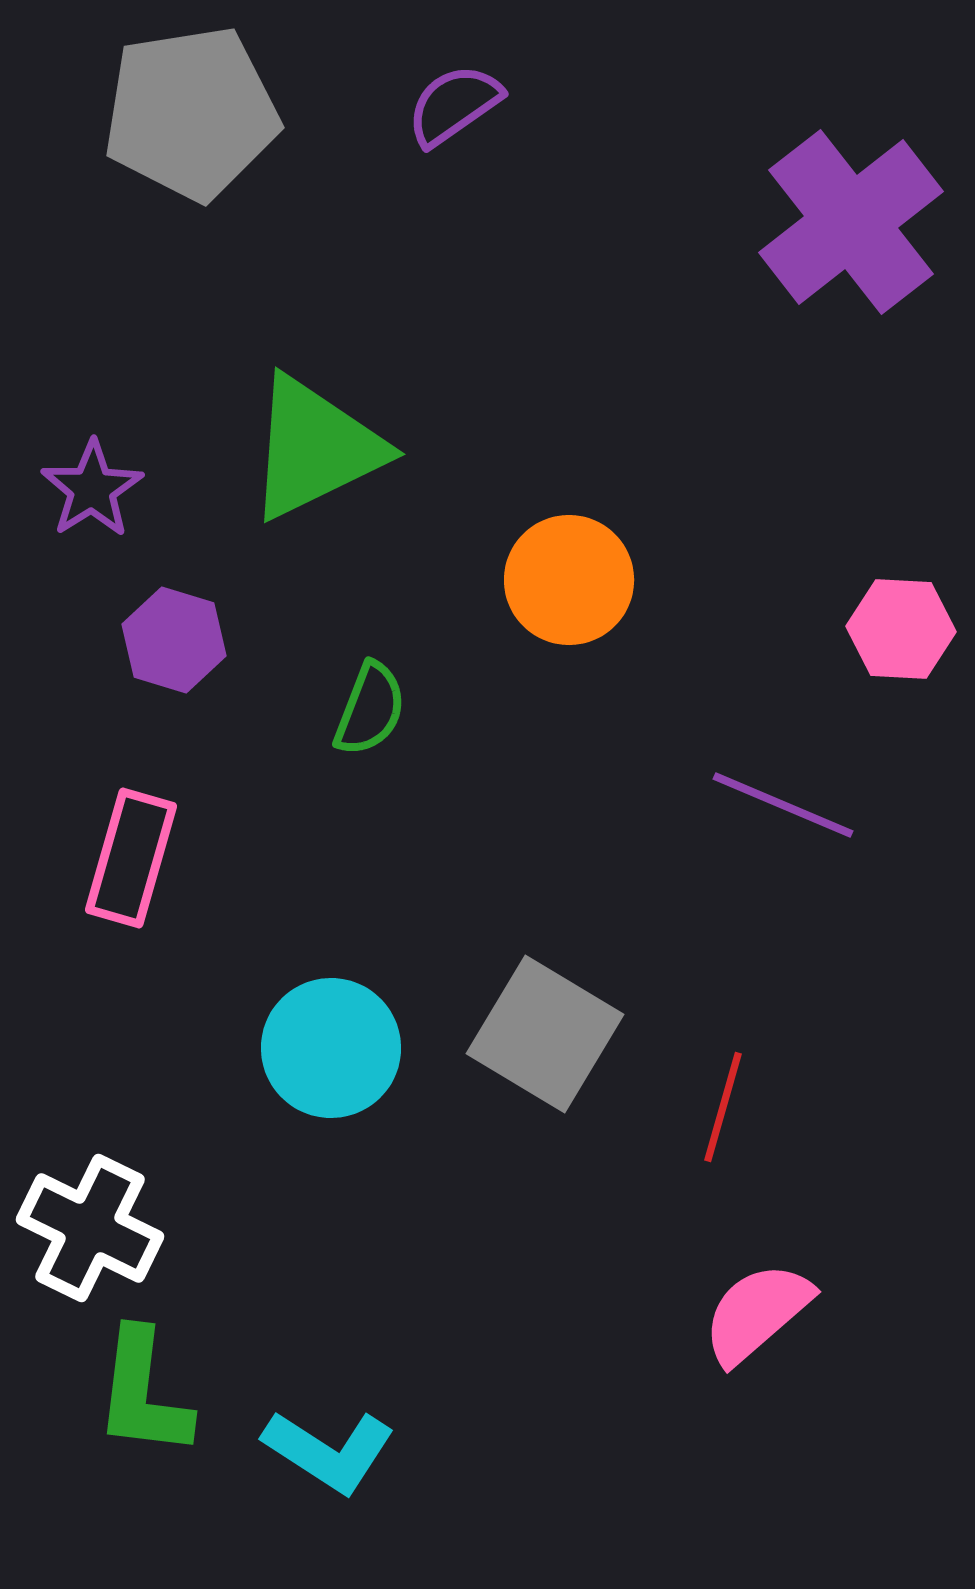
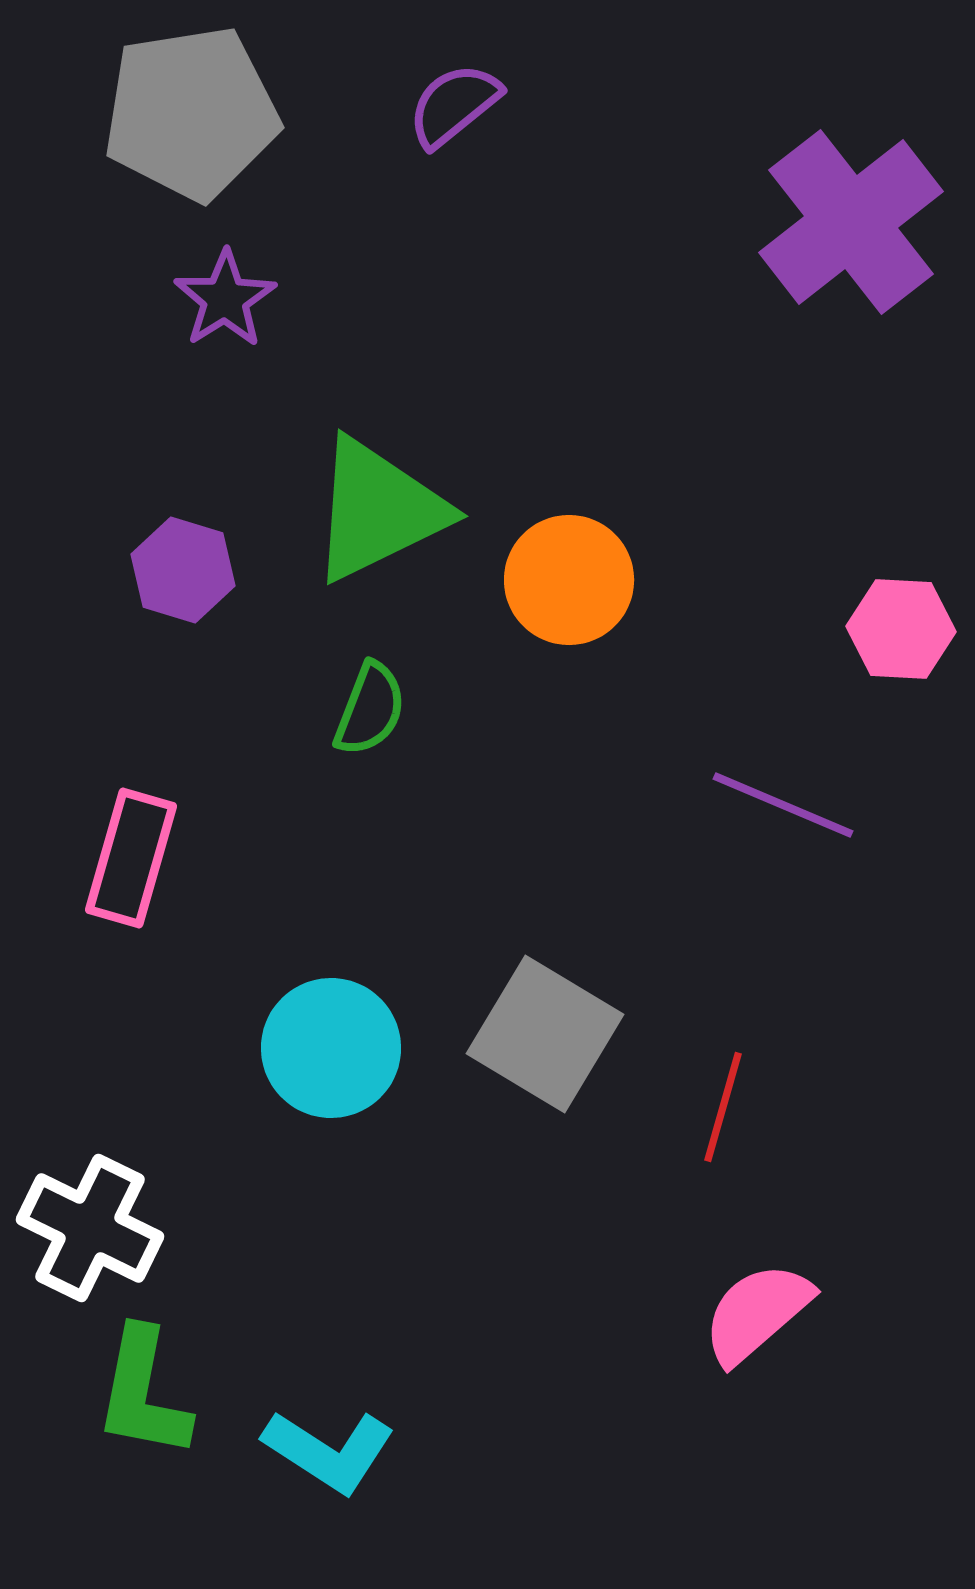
purple semicircle: rotated 4 degrees counterclockwise
green triangle: moved 63 px right, 62 px down
purple star: moved 133 px right, 190 px up
purple hexagon: moved 9 px right, 70 px up
green L-shape: rotated 4 degrees clockwise
